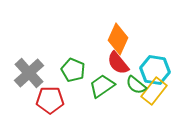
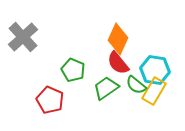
gray cross: moved 6 px left, 36 px up
green trapezoid: moved 4 px right, 2 px down
yellow rectangle: rotated 8 degrees counterclockwise
red pentagon: rotated 24 degrees clockwise
